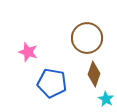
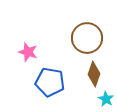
blue pentagon: moved 2 px left, 1 px up
